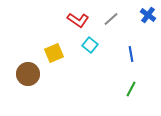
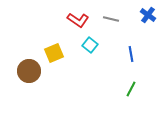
gray line: rotated 56 degrees clockwise
brown circle: moved 1 px right, 3 px up
